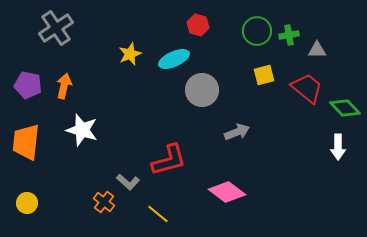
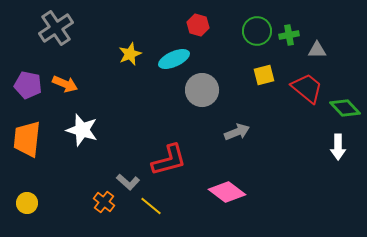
orange arrow: moved 1 px right, 2 px up; rotated 100 degrees clockwise
orange trapezoid: moved 1 px right, 3 px up
yellow line: moved 7 px left, 8 px up
